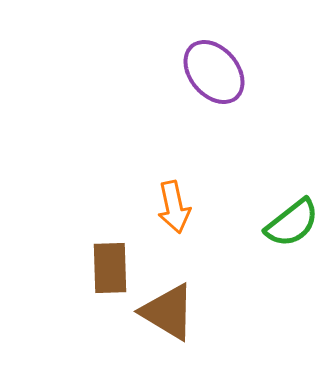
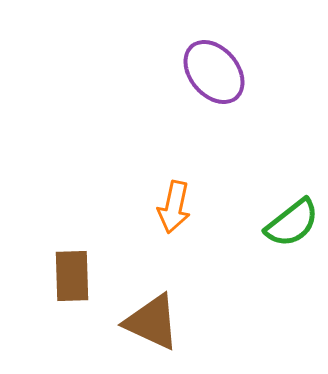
orange arrow: rotated 24 degrees clockwise
brown rectangle: moved 38 px left, 8 px down
brown triangle: moved 16 px left, 10 px down; rotated 6 degrees counterclockwise
